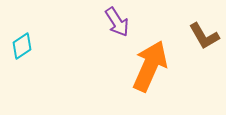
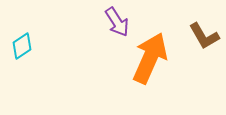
orange arrow: moved 8 px up
